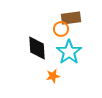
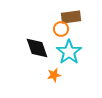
brown rectangle: moved 1 px up
black diamond: rotated 15 degrees counterclockwise
orange star: moved 1 px right, 1 px up
